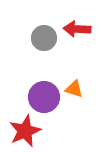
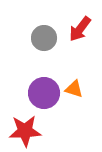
red arrow: moved 3 px right; rotated 56 degrees counterclockwise
purple circle: moved 4 px up
red star: rotated 20 degrees clockwise
